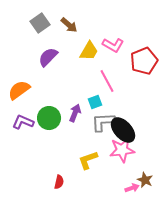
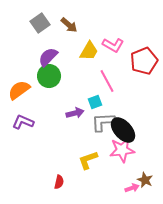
purple arrow: rotated 54 degrees clockwise
green circle: moved 42 px up
